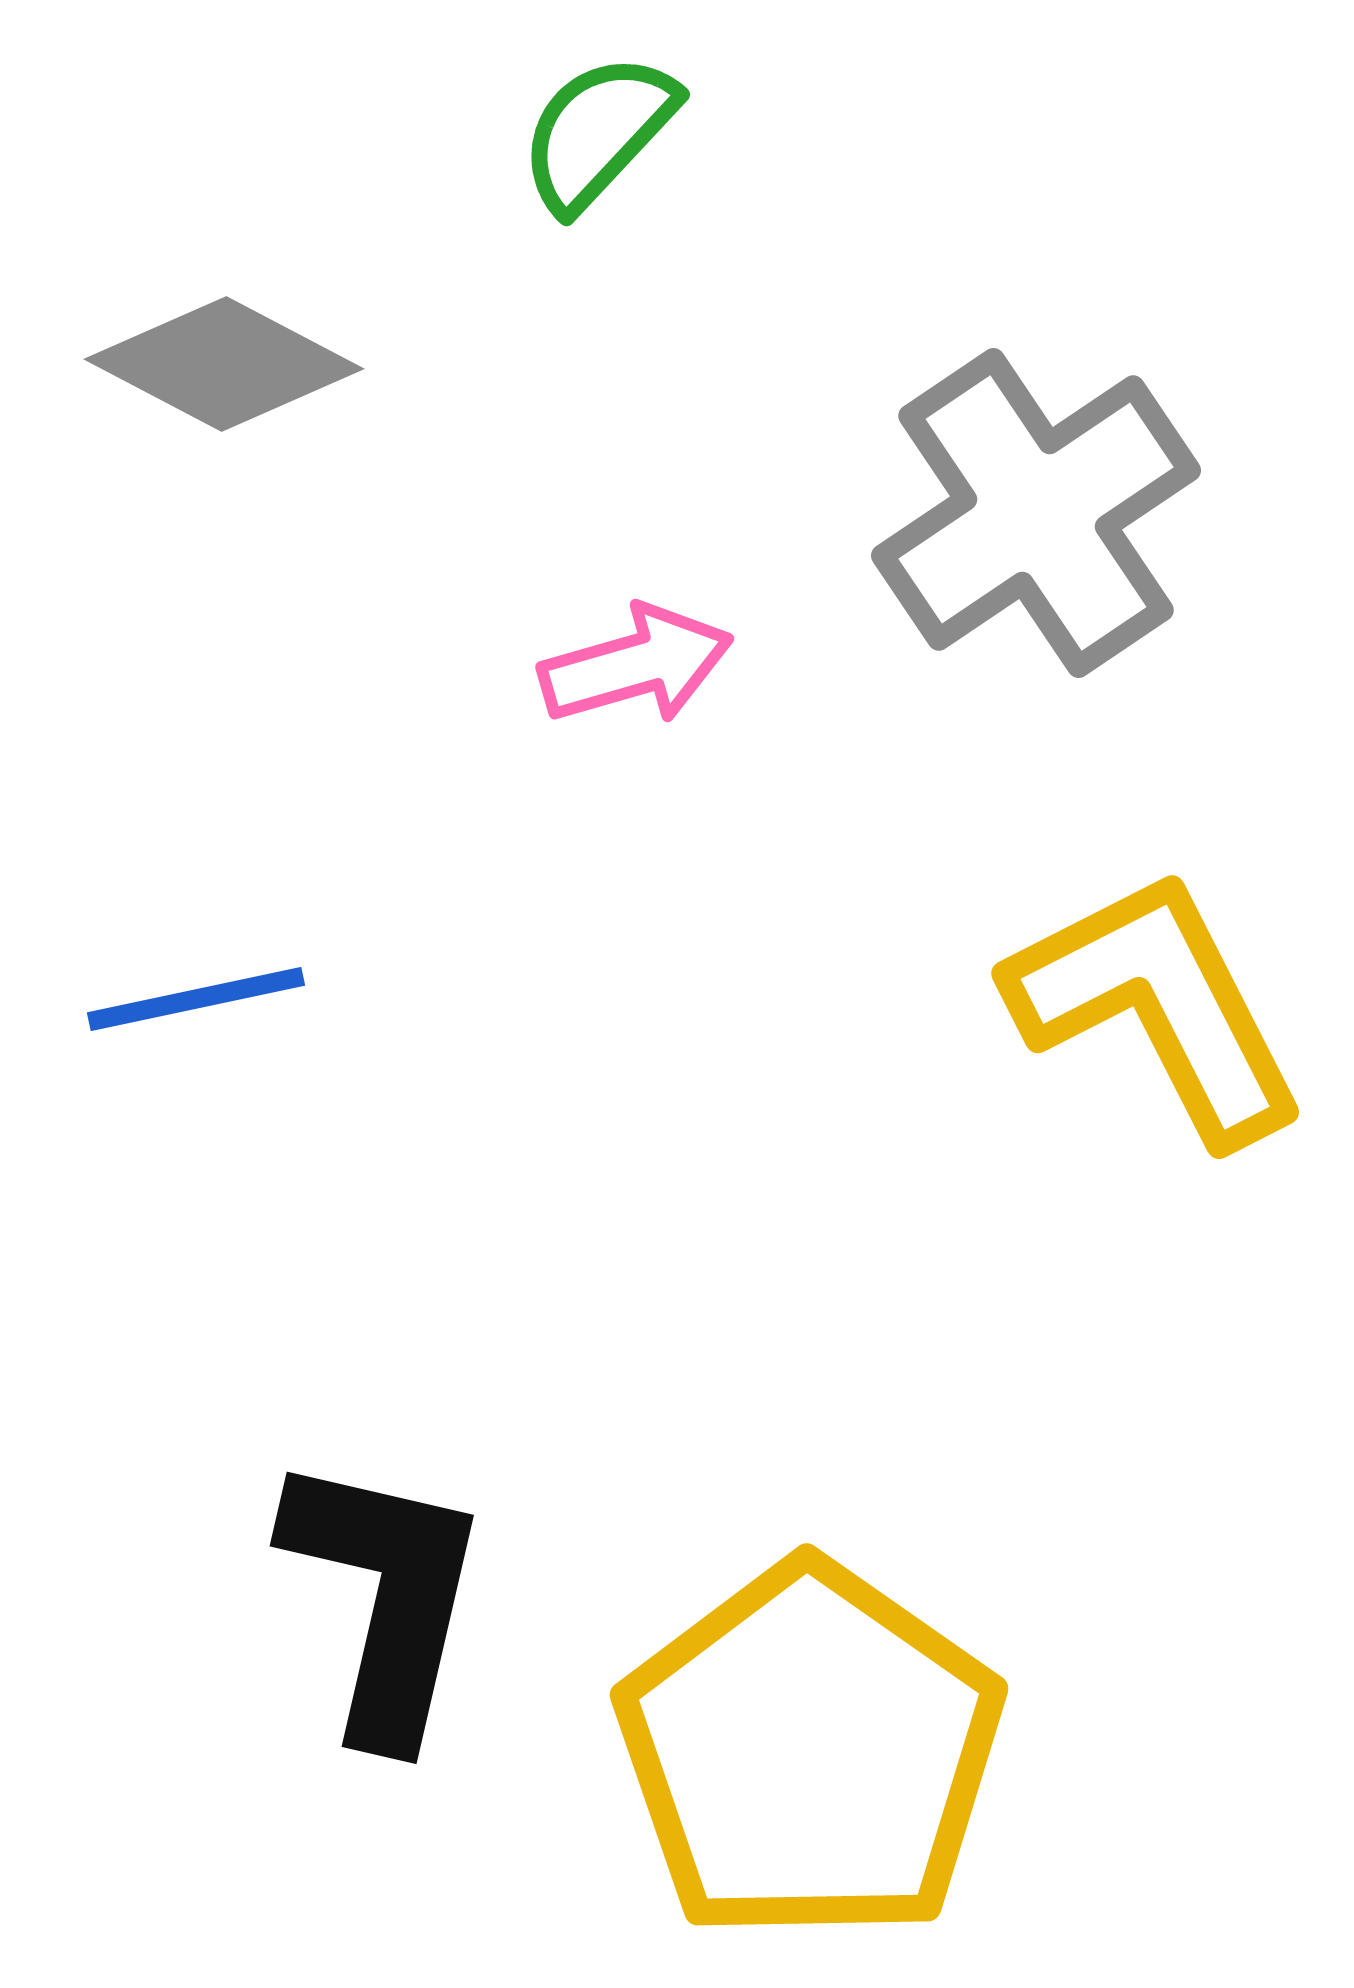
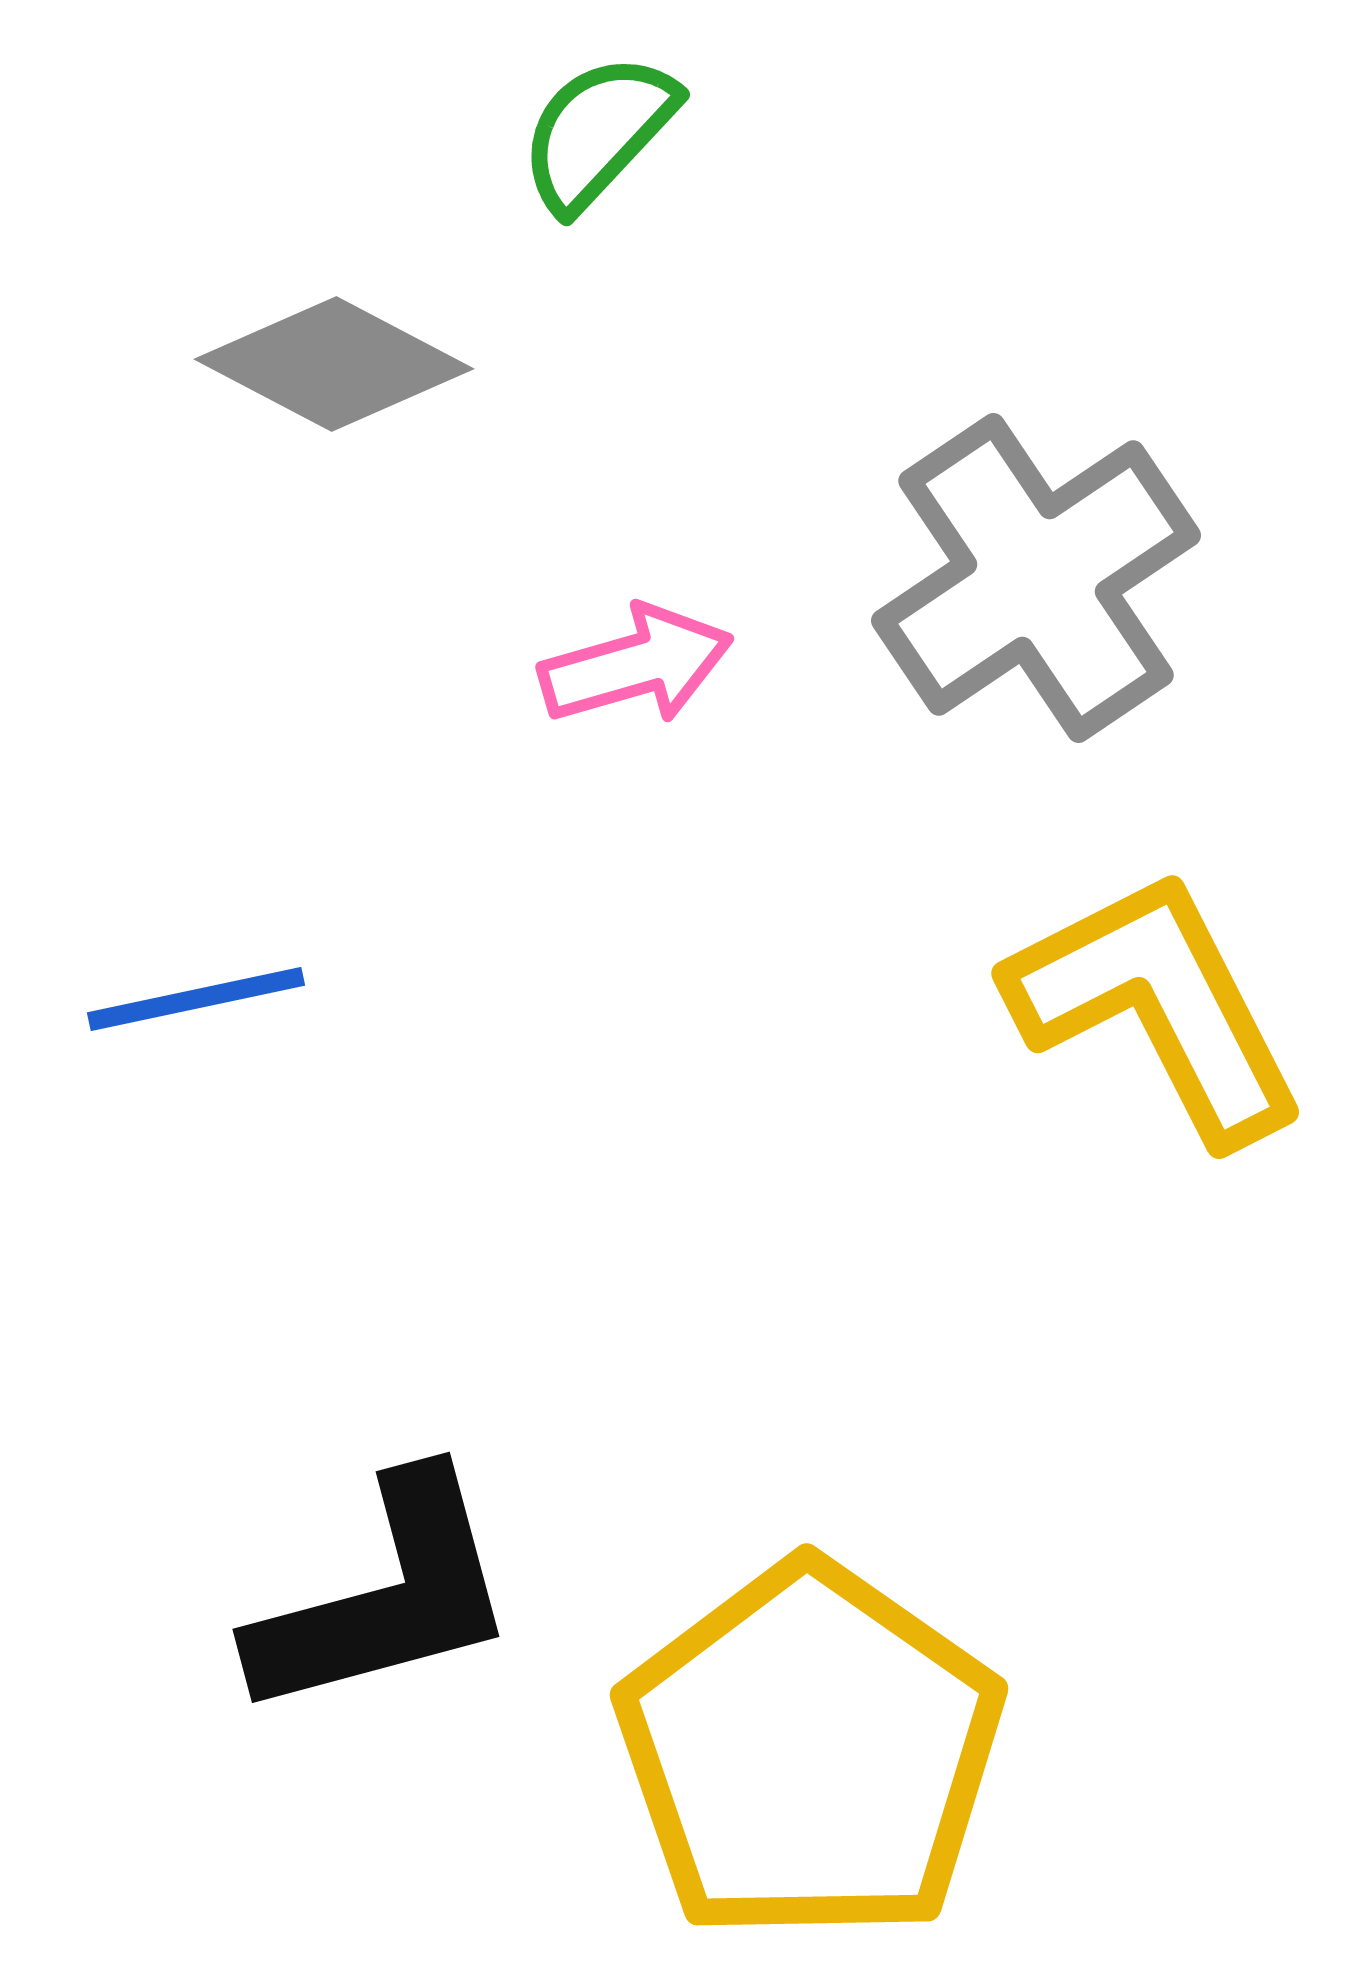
gray diamond: moved 110 px right
gray cross: moved 65 px down
black L-shape: rotated 62 degrees clockwise
